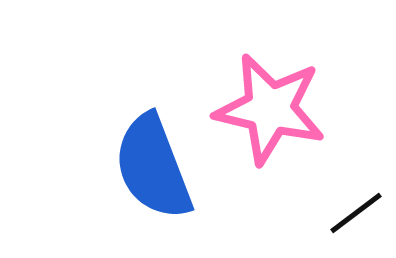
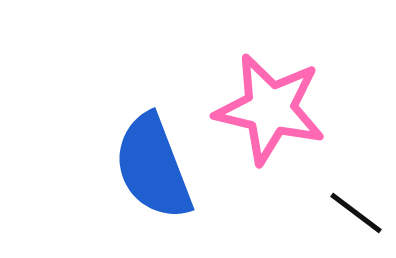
black line: rotated 74 degrees clockwise
